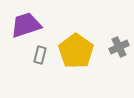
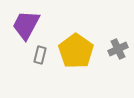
purple trapezoid: rotated 44 degrees counterclockwise
gray cross: moved 1 px left, 2 px down
